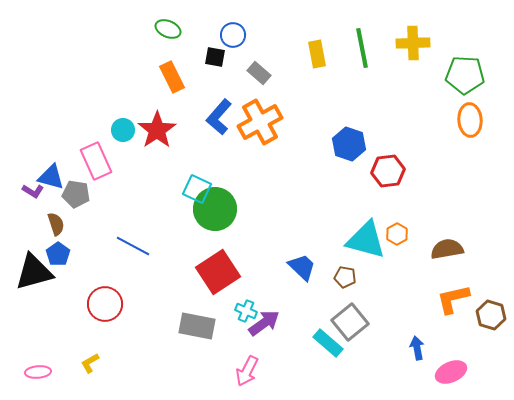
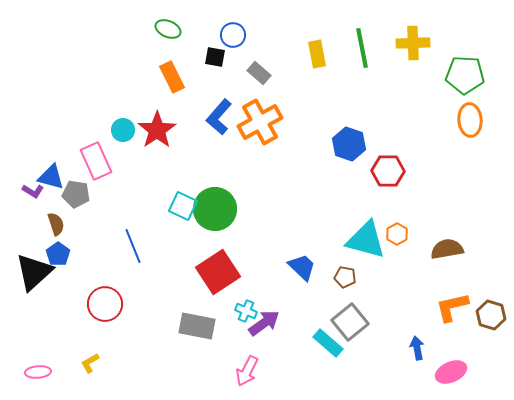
red hexagon at (388, 171): rotated 8 degrees clockwise
cyan square at (197, 189): moved 14 px left, 17 px down
blue line at (133, 246): rotated 40 degrees clockwise
black triangle at (34, 272): rotated 27 degrees counterclockwise
orange L-shape at (453, 299): moved 1 px left, 8 px down
